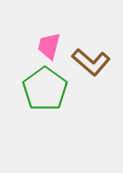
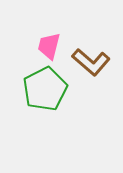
green pentagon: rotated 9 degrees clockwise
